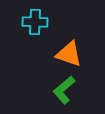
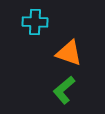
orange triangle: moved 1 px up
